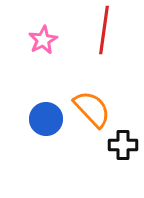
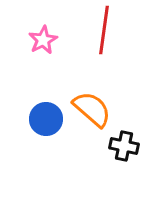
orange semicircle: rotated 6 degrees counterclockwise
black cross: moved 1 px right, 1 px down; rotated 12 degrees clockwise
